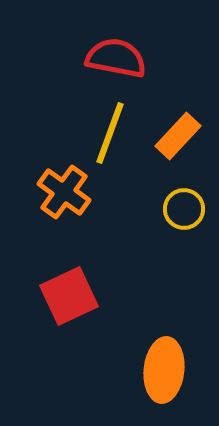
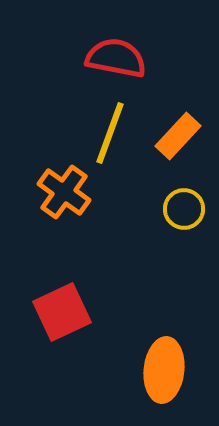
red square: moved 7 px left, 16 px down
